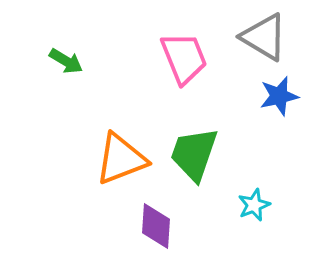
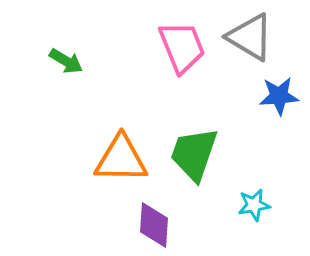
gray triangle: moved 14 px left
pink trapezoid: moved 2 px left, 11 px up
blue star: rotated 9 degrees clockwise
orange triangle: rotated 22 degrees clockwise
cyan star: rotated 12 degrees clockwise
purple diamond: moved 2 px left, 1 px up
